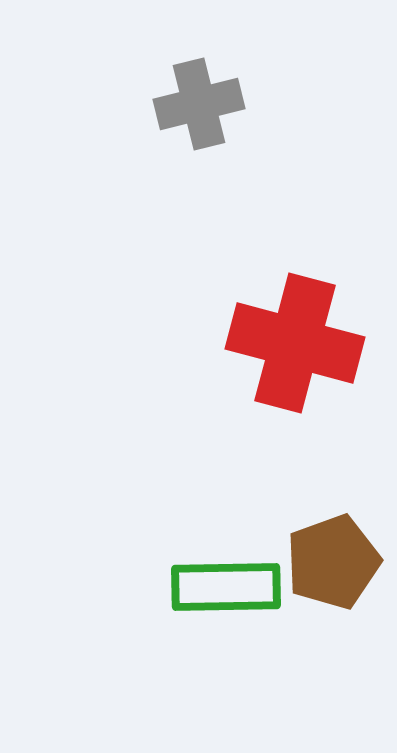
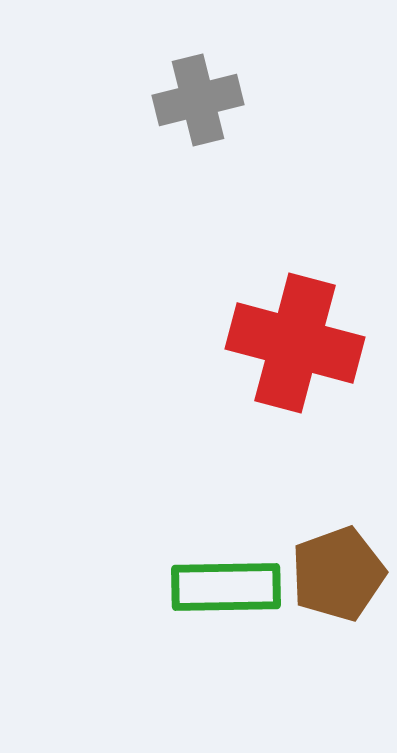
gray cross: moved 1 px left, 4 px up
brown pentagon: moved 5 px right, 12 px down
